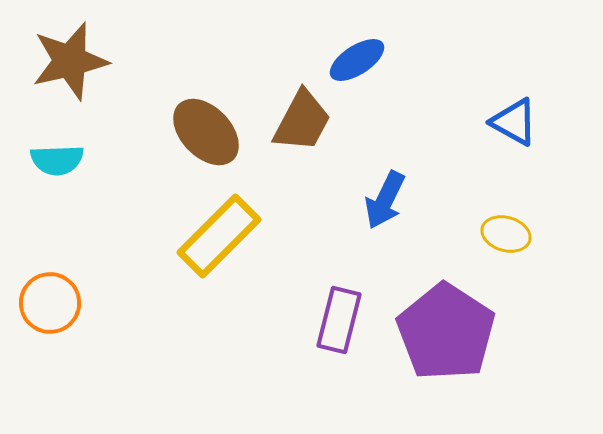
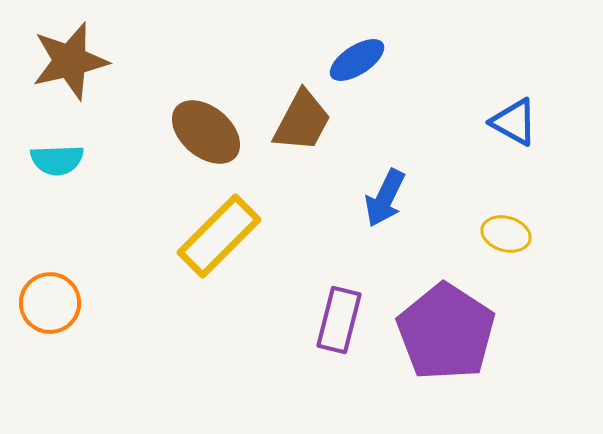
brown ellipse: rotated 6 degrees counterclockwise
blue arrow: moved 2 px up
